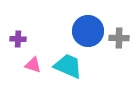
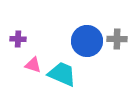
blue circle: moved 1 px left, 10 px down
gray cross: moved 2 px left, 1 px down
cyan trapezoid: moved 6 px left, 8 px down
